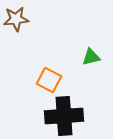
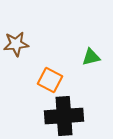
brown star: moved 25 px down
orange square: moved 1 px right
